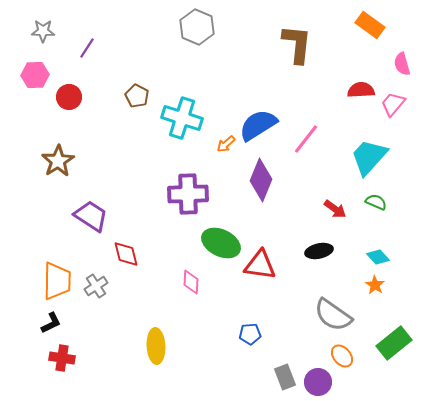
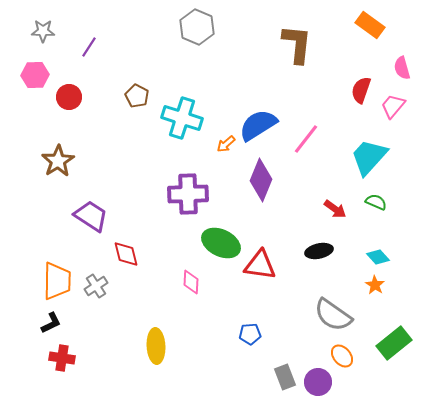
purple line: moved 2 px right, 1 px up
pink semicircle: moved 4 px down
red semicircle: rotated 68 degrees counterclockwise
pink trapezoid: moved 2 px down
